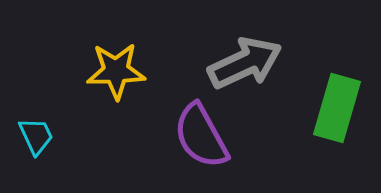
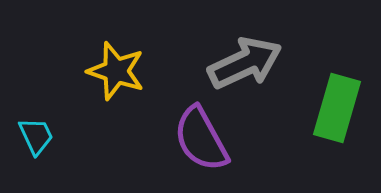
yellow star: rotated 20 degrees clockwise
purple semicircle: moved 3 px down
